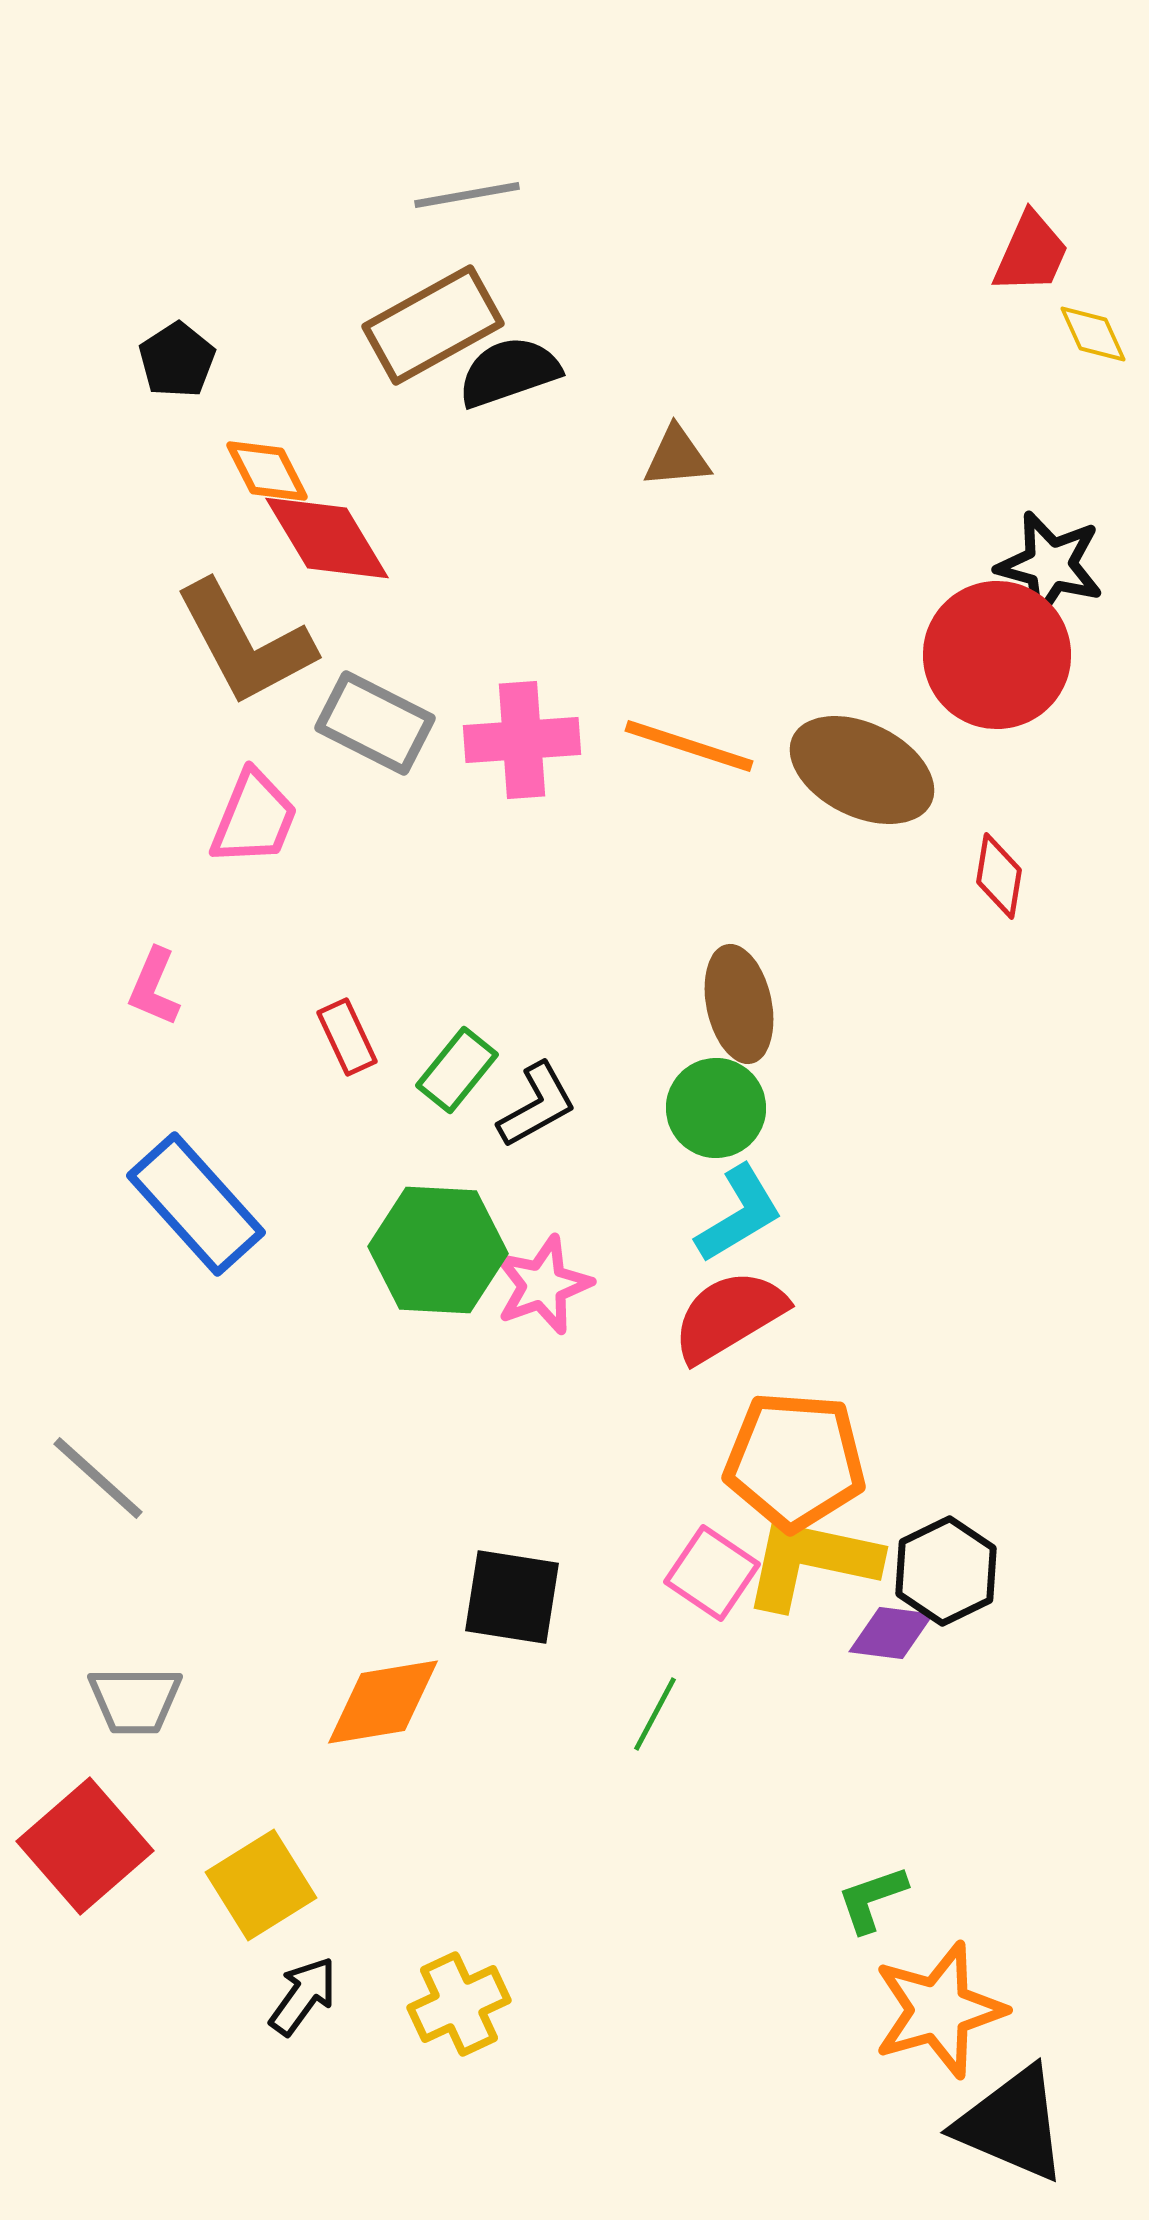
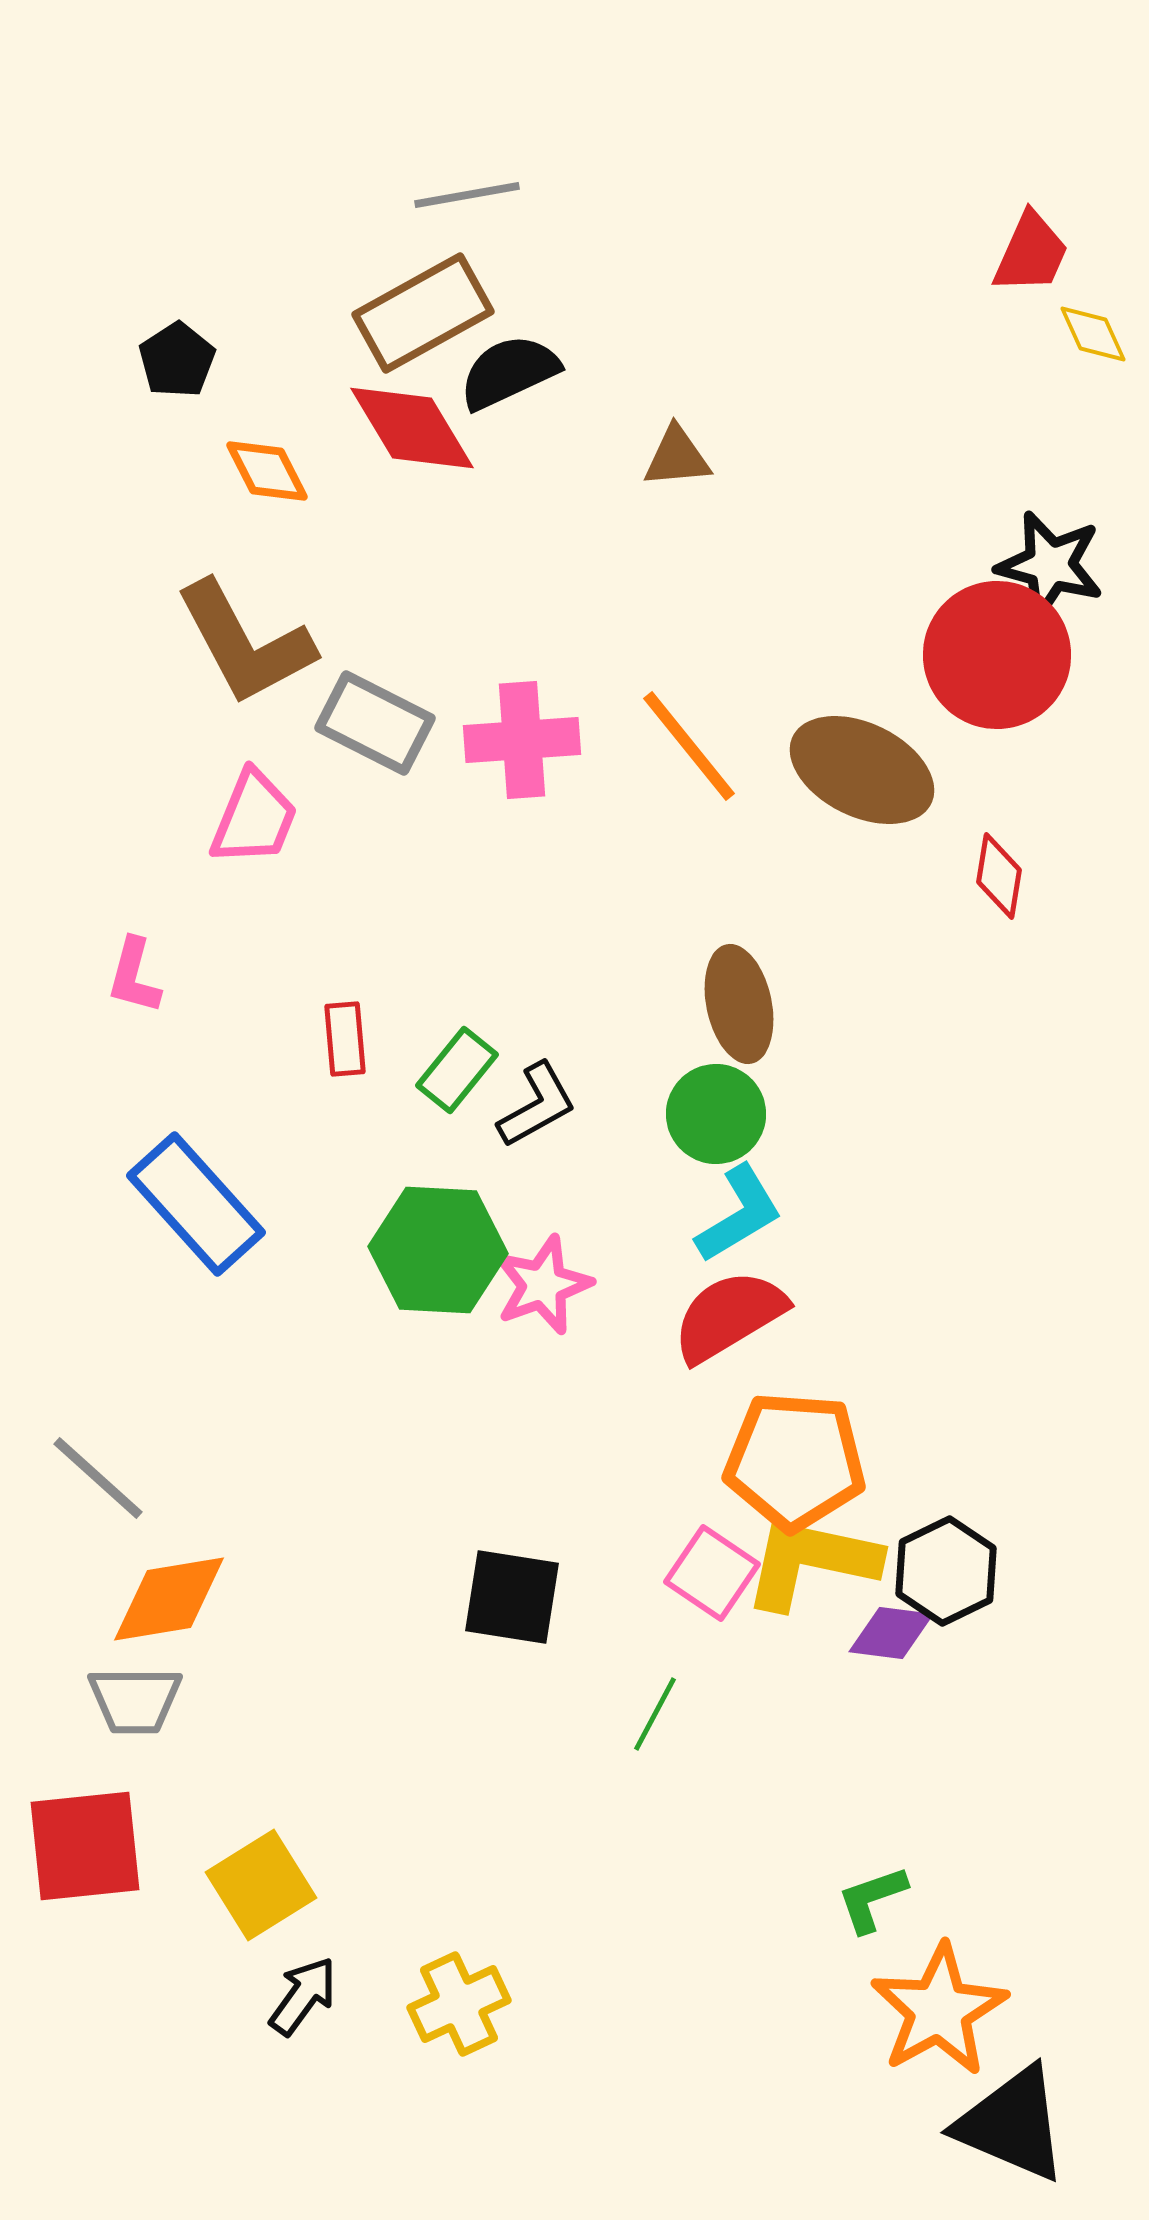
brown rectangle at (433, 325): moved 10 px left, 12 px up
black semicircle at (509, 372): rotated 6 degrees counterclockwise
red diamond at (327, 538): moved 85 px right, 110 px up
orange line at (689, 746): rotated 33 degrees clockwise
pink L-shape at (154, 987): moved 20 px left, 11 px up; rotated 8 degrees counterclockwise
red rectangle at (347, 1037): moved 2 px left, 2 px down; rotated 20 degrees clockwise
green circle at (716, 1108): moved 6 px down
orange diamond at (383, 1702): moved 214 px left, 103 px up
red square at (85, 1846): rotated 35 degrees clockwise
orange star at (939, 2010): rotated 13 degrees counterclockwise
